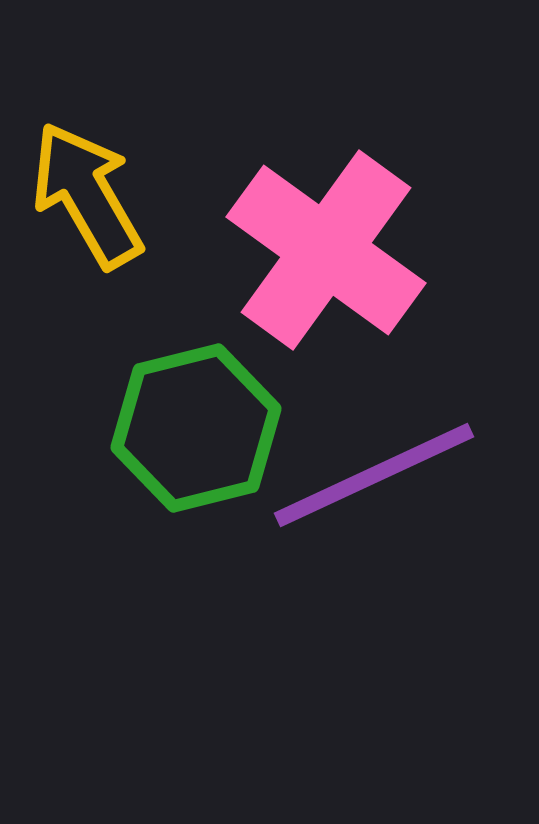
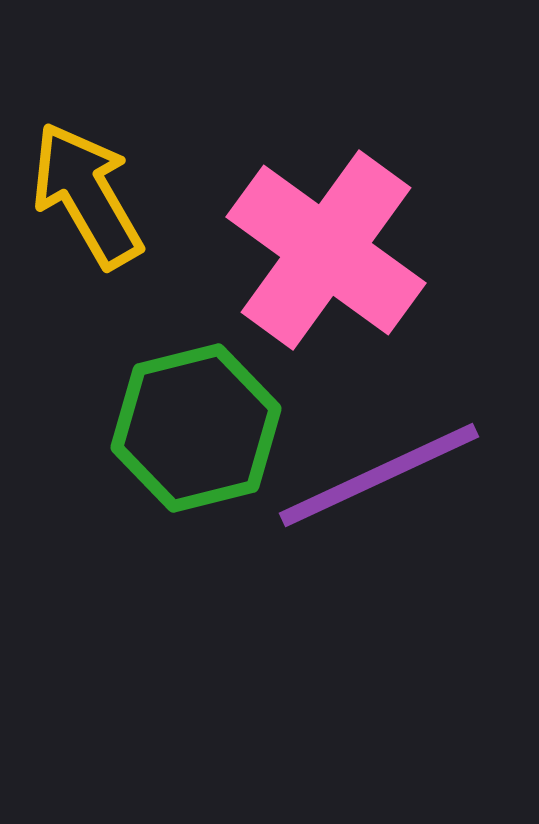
purple line: moved 5 px right
